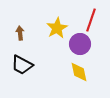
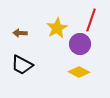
brown arrow: rotated 80 degrees counterclockwise
yellow diamond: rotated 50 degrees counterclockwise
